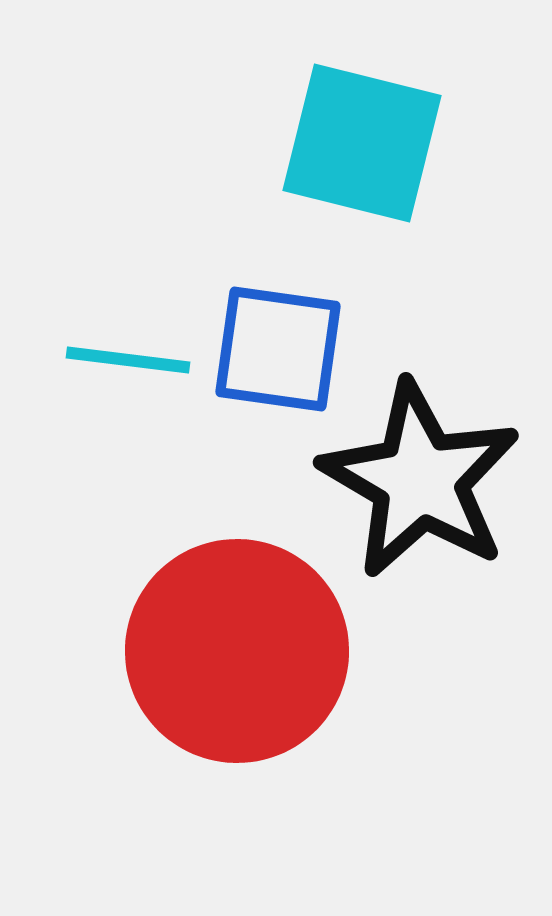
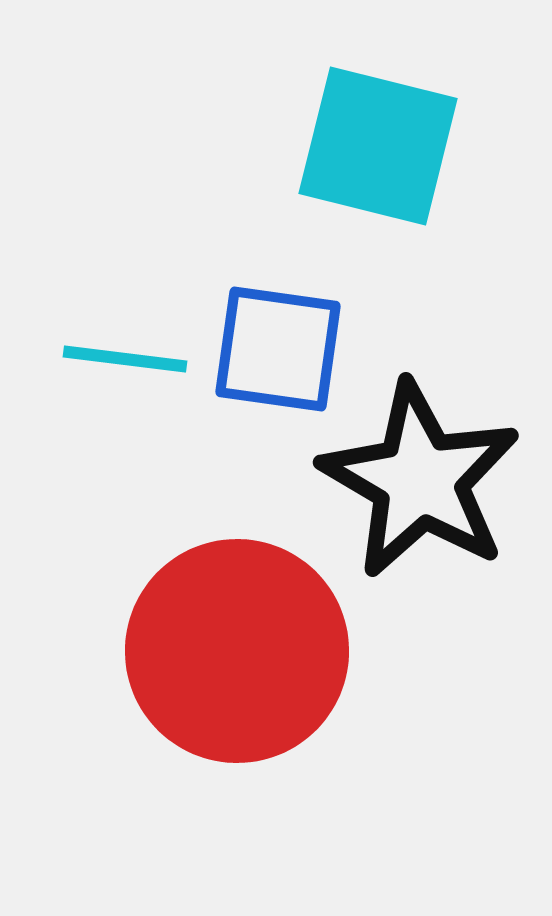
cyan square: moved 16 px right, 3 px down
cyan line: moved 3 px left, 1 px up
